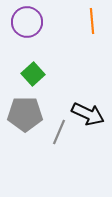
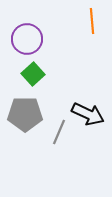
purple circle: moved 17 px down
